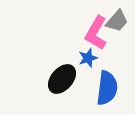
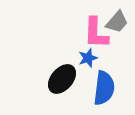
gray trapezoid: moved 1 px down
pink L-shape: rotated 28 degrees counterclockwise
blue semicircle: moved 3 px left
